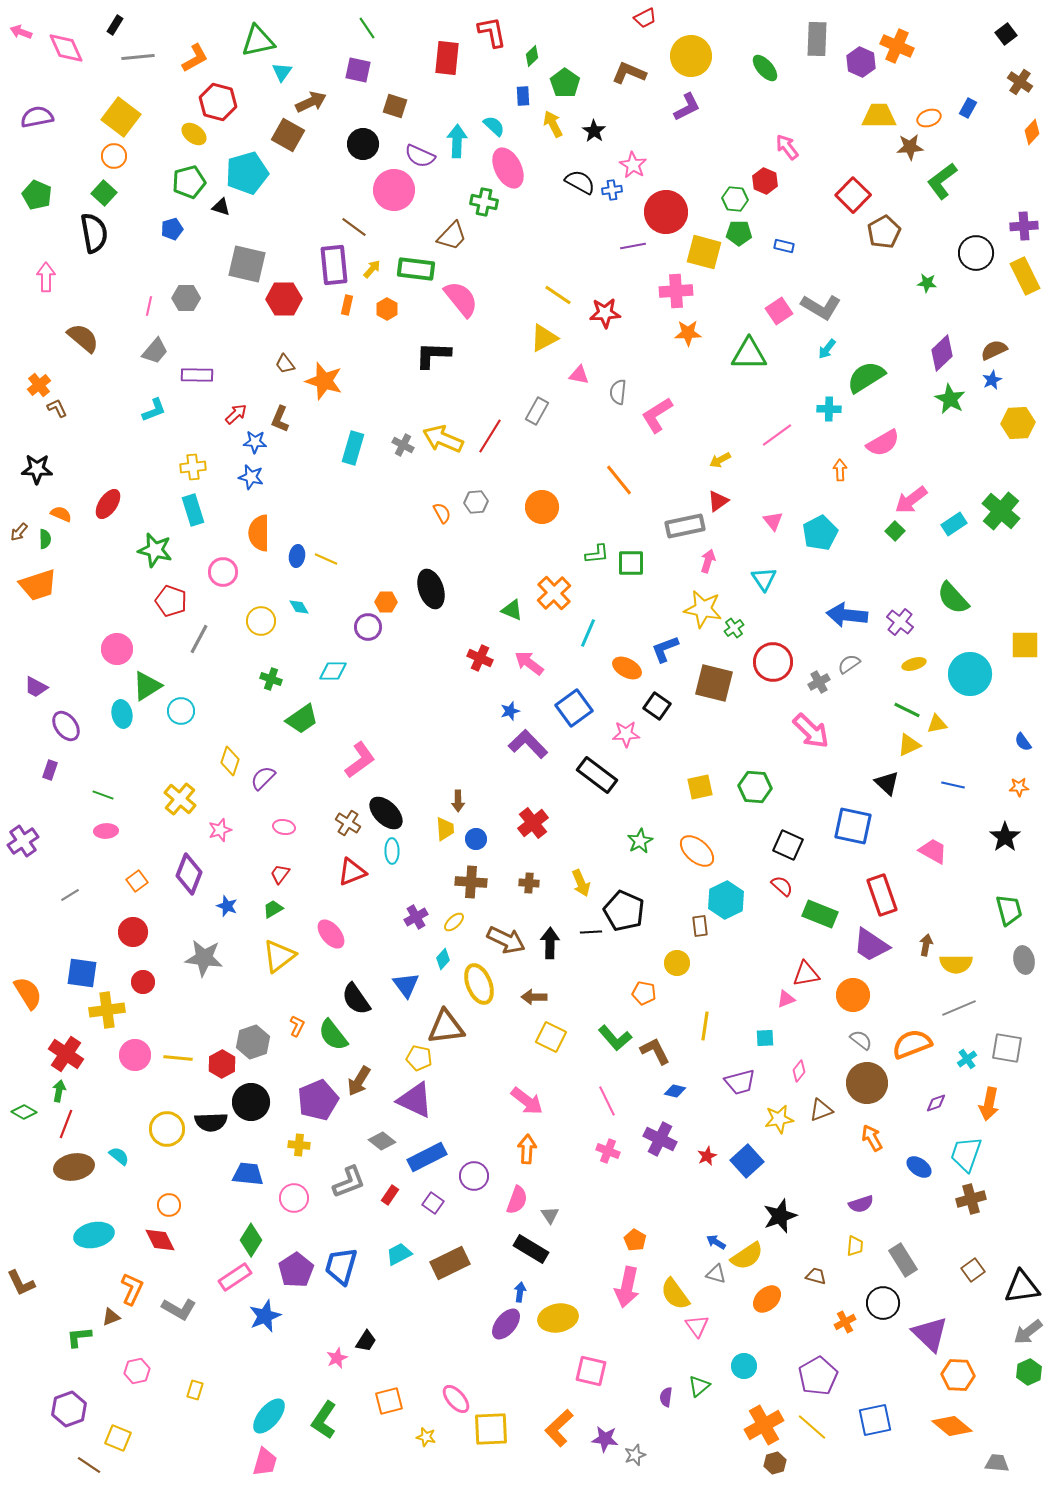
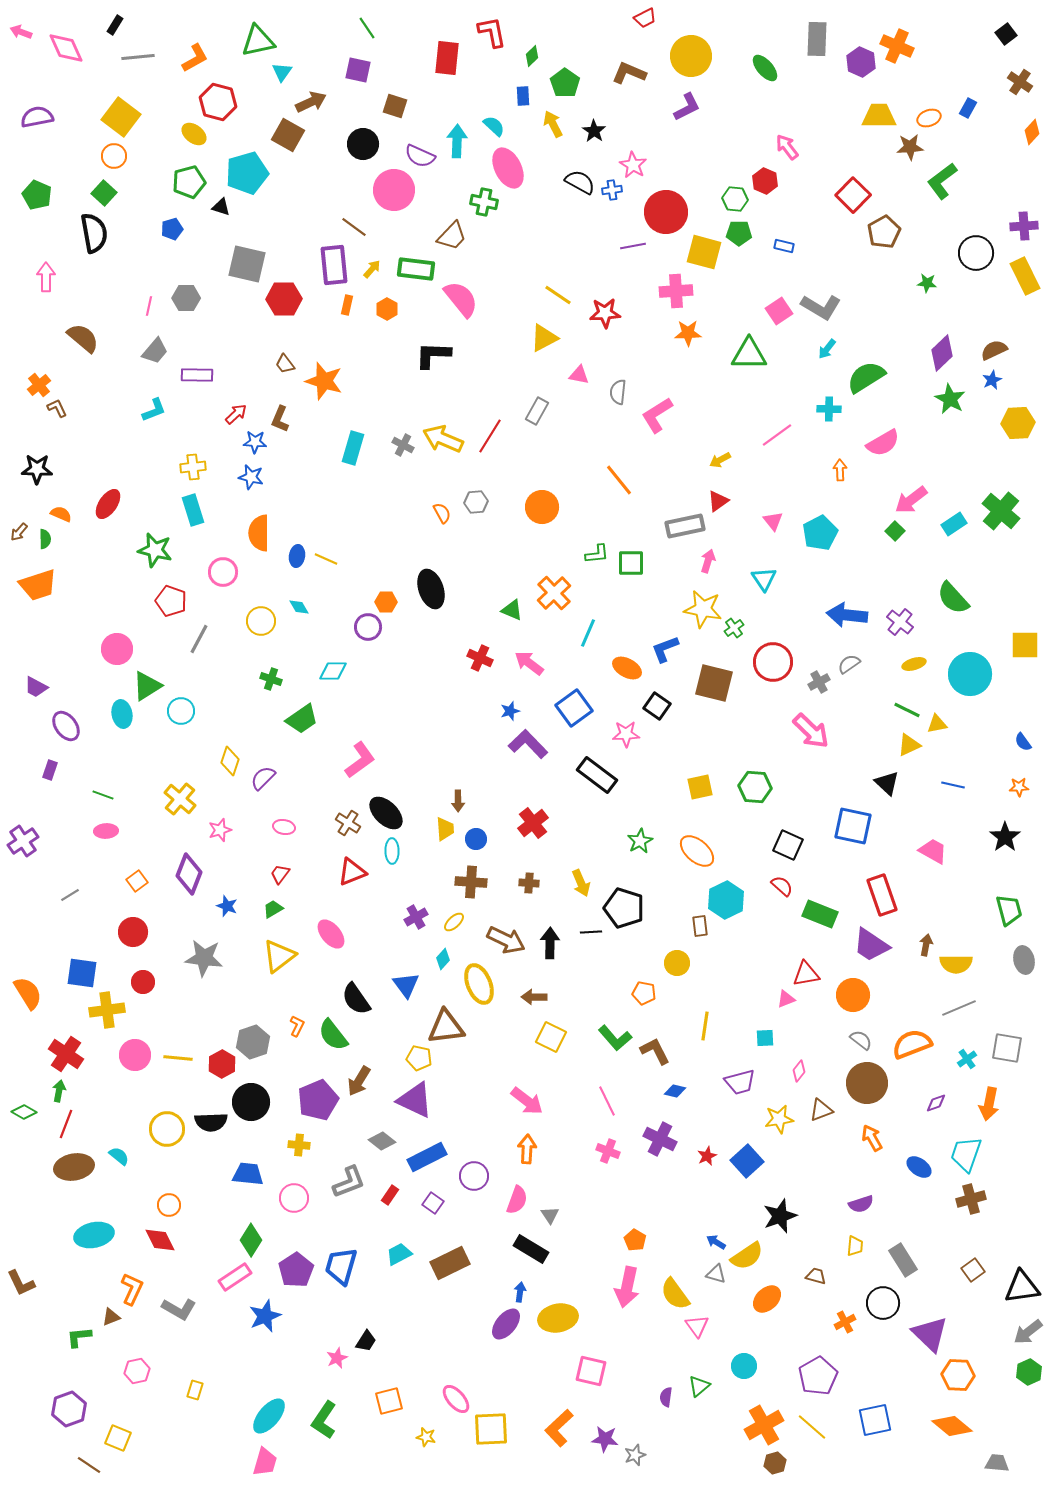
black pentagon at (624, 911): moved 3 px up; rotated 6 degrees counterclockwise
